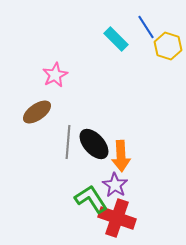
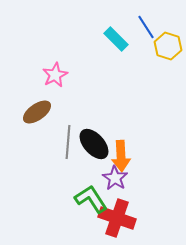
purple star: moved 7 px up
